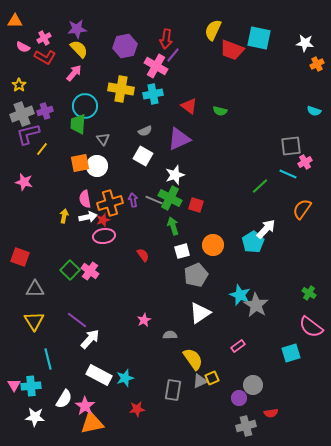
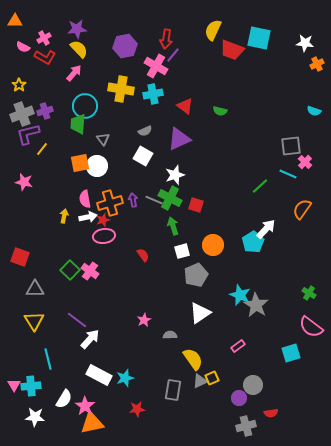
red triangle at (189, 106): moved 4 px left
pink cross at (305, 162): rotated 16 degrees counterclockwise
